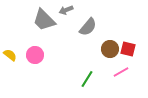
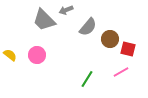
brown circle: moved 10 px up
pink circle: moved 2 px right
